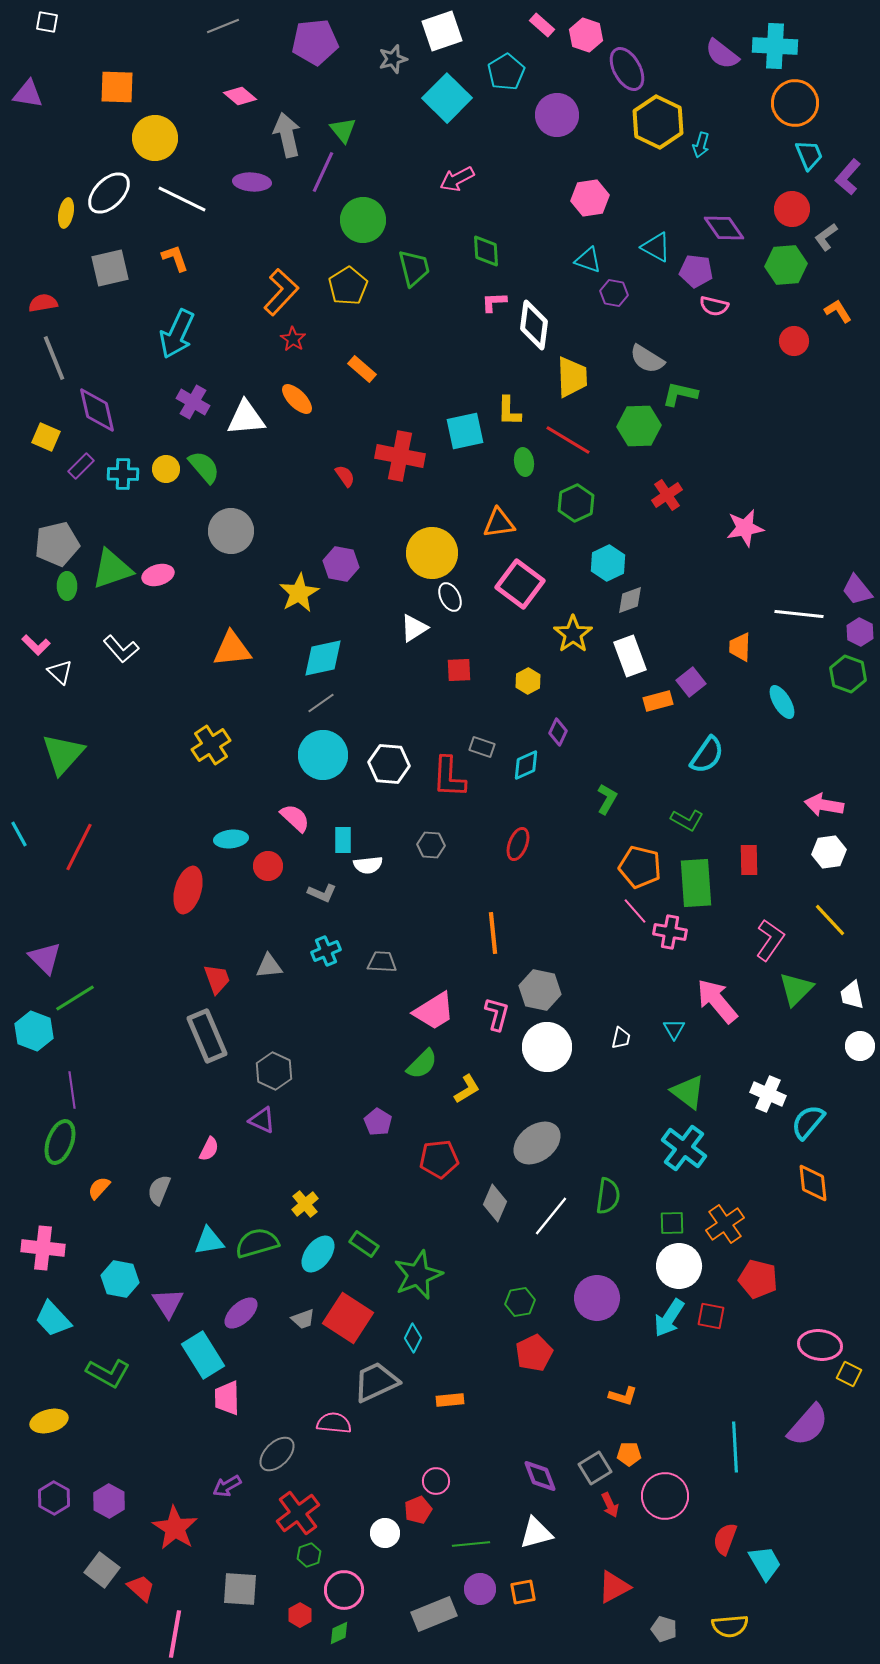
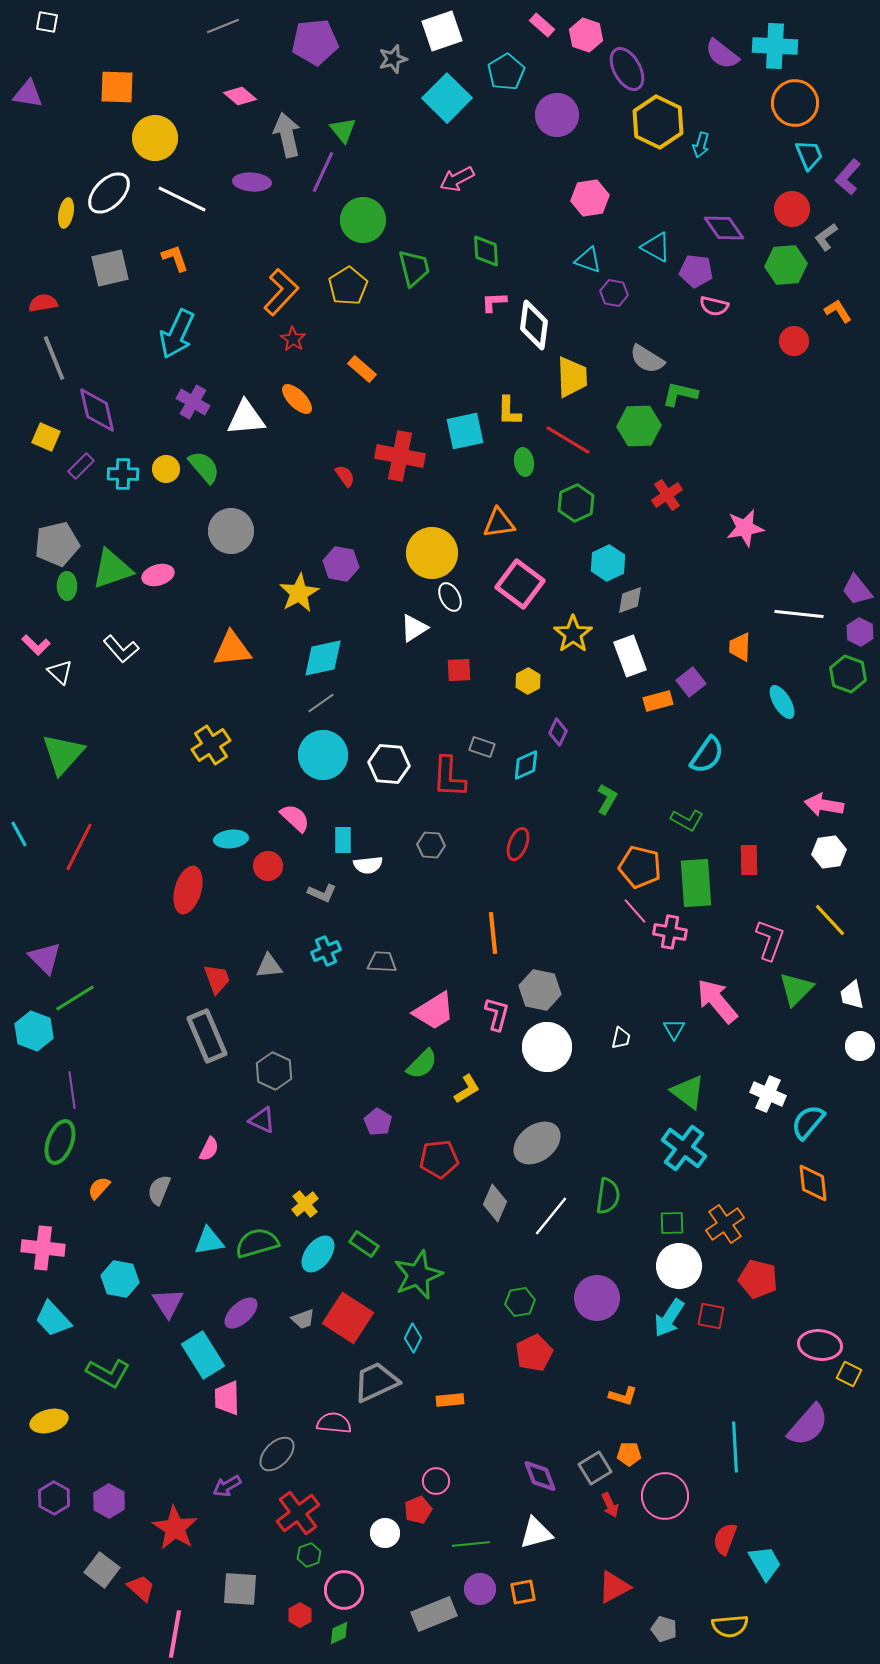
pink L-shape at (770, 940): rotated 15 degrees counterclockwise
